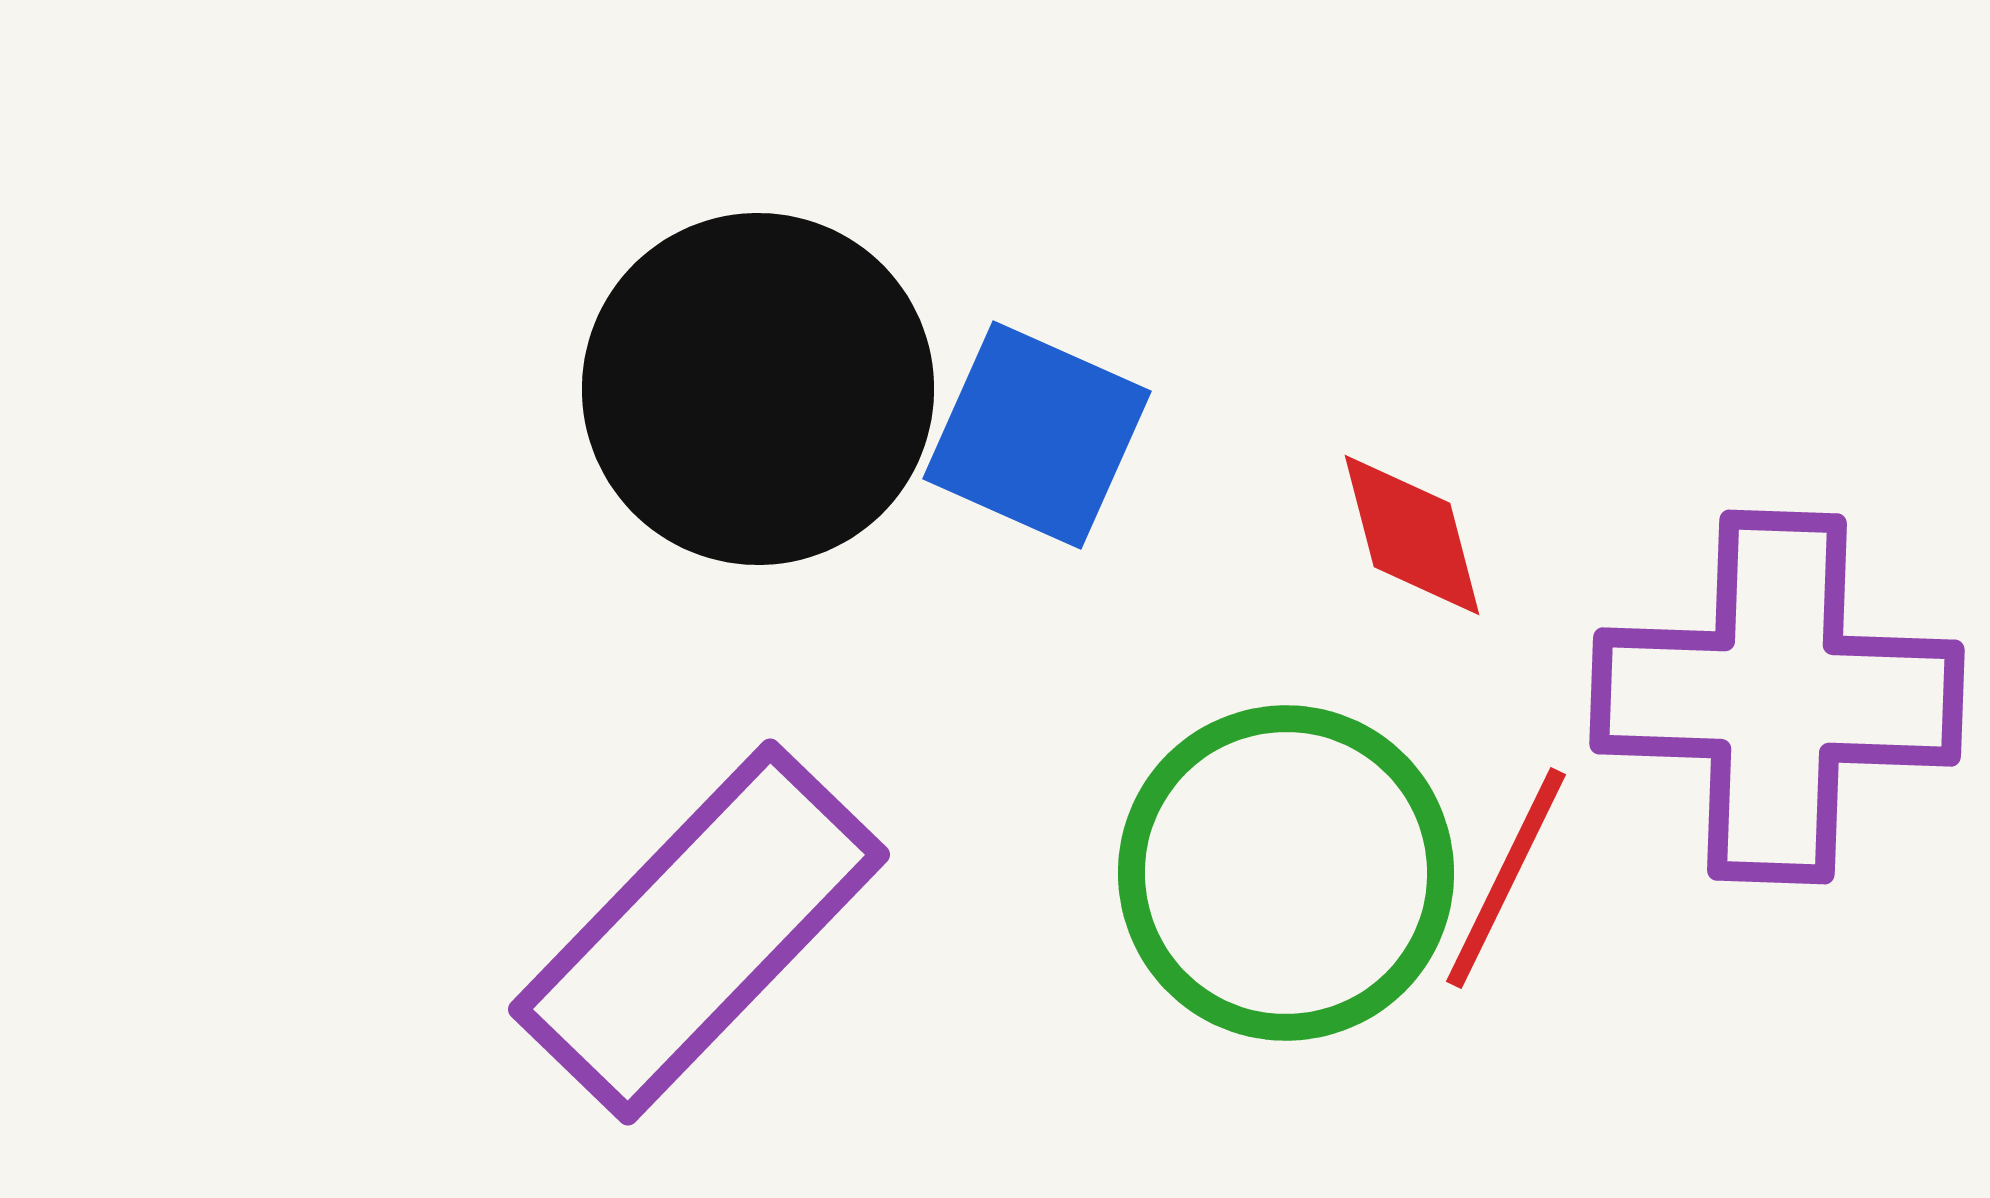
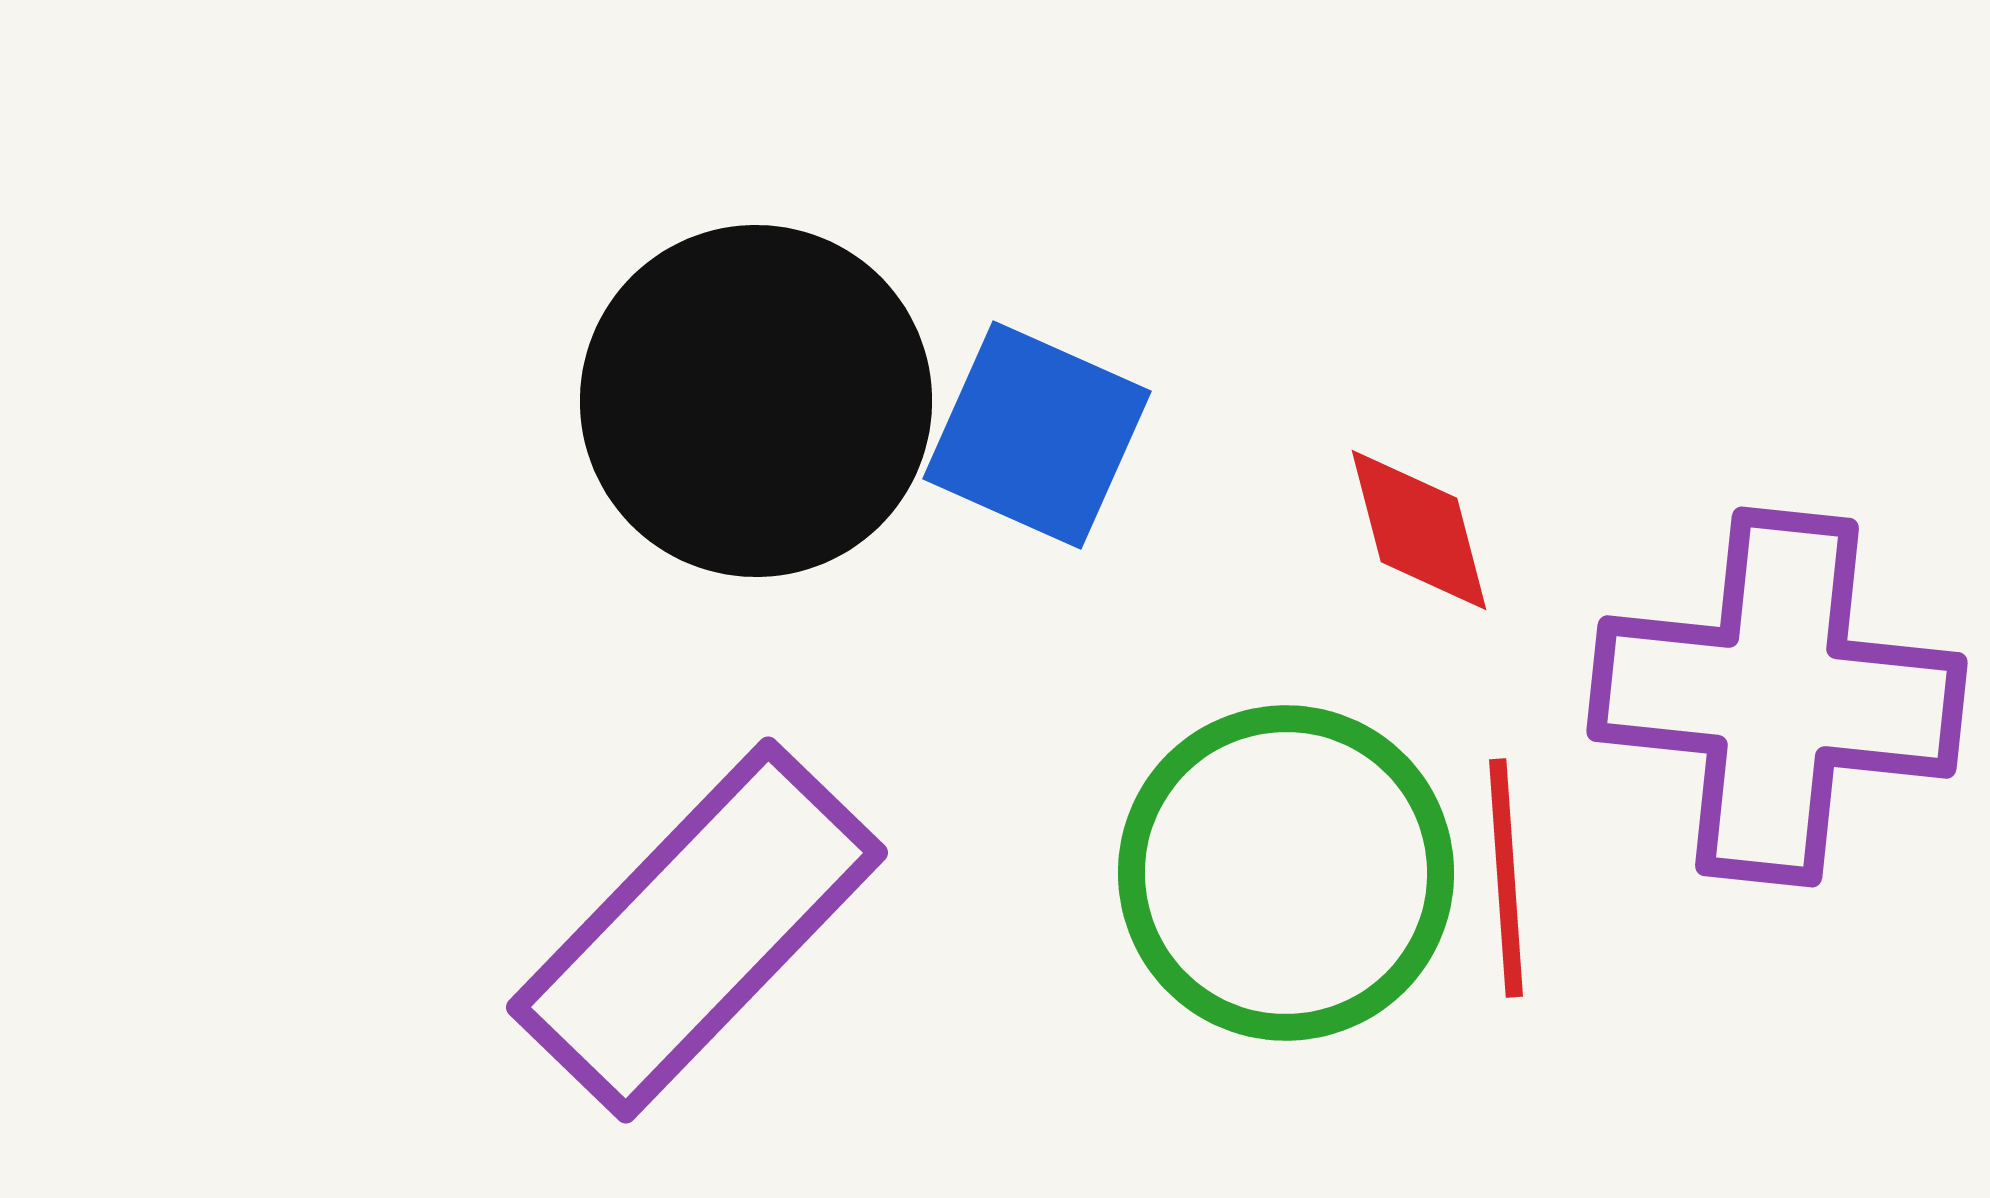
black circle: moved 2 px left, 12 px down
red diamond: moved 7 px right, 5 px up
purple cross: rotated 4 degrees clockwise
red line: rotated 30 degrees counterclockwise
purple rectangle: moved 2 px left, 2 px up
